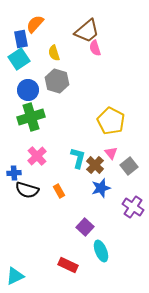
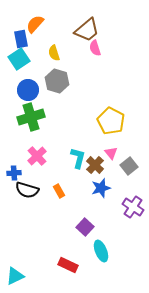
brown trapezoid: moved 1 px up
